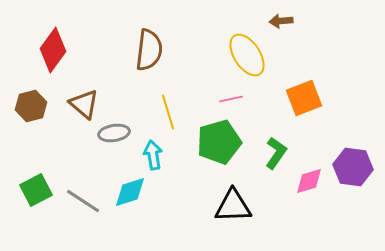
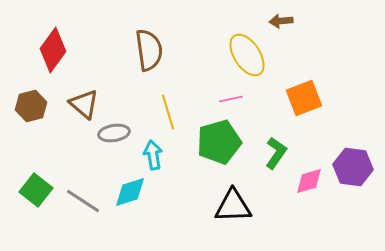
brown semicircle: rotated 15 degrees counterclockwise
green square: rotated 24 degrees counterclockwise
